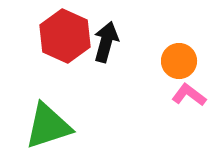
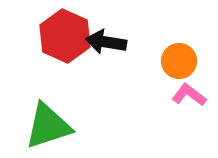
black arrow: rotated 96 degrees counterclockwise
